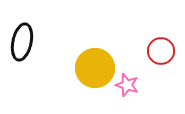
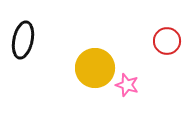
black ellipse: moved 1 px right, 2 px up
red circle: moved 6 px right, 10 px up
